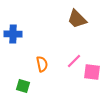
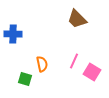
pink line: rotated 21 degrees counterclockwise
pink square: rotated 24 degrees clockwise
green square: moved 2 px right, 7 px up
